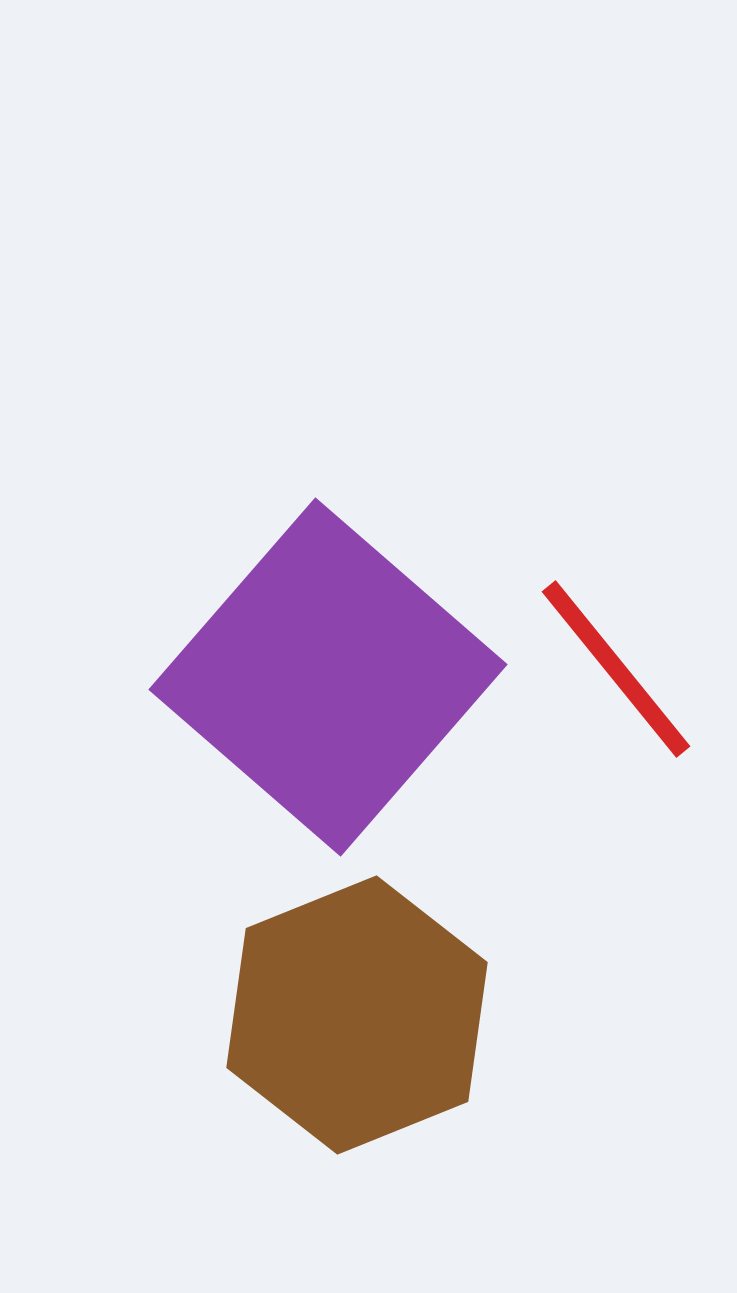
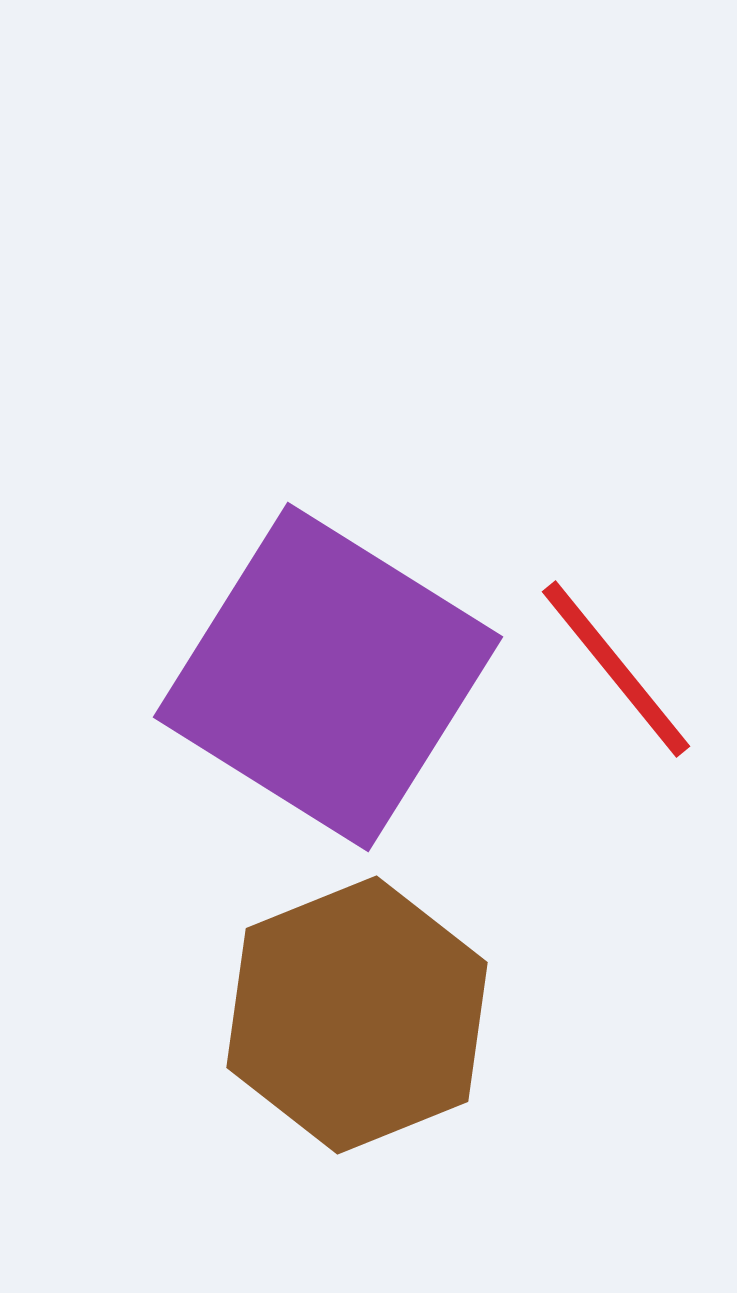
purple square: rotated 9 degrees counterclockwise
